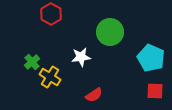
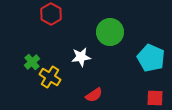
red square: moved 7 px down
